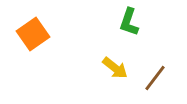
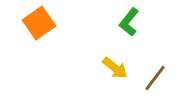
green L-shape: rotated 20 degrees clockwise
orange square: moved 6 px right, 11 px up
